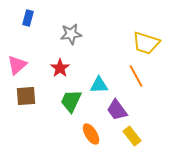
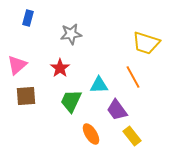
orange line: moved 3 px left, 1 px down
